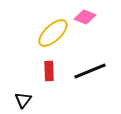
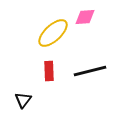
pink diamond: rotated 25 degrees counterclockwise
black line: rotated 8 degrees clockwise
